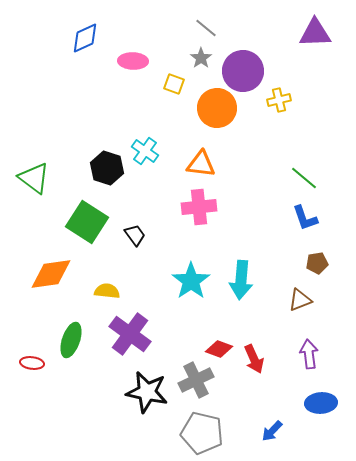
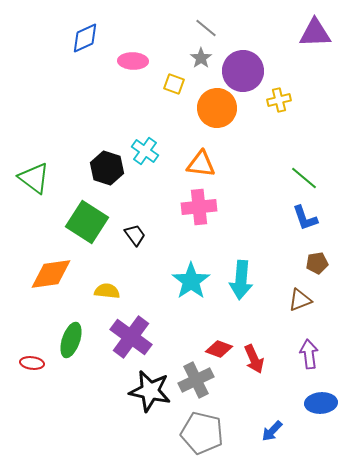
purple cross: moved 1 px right, 3 px down
black star: moved 3 px right, 1 px up
